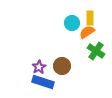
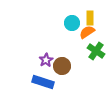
purple star: moved 7 px right, 7 px up
